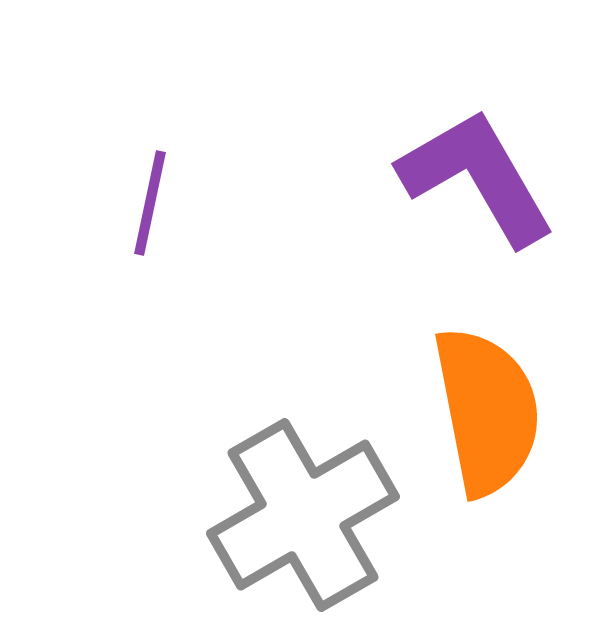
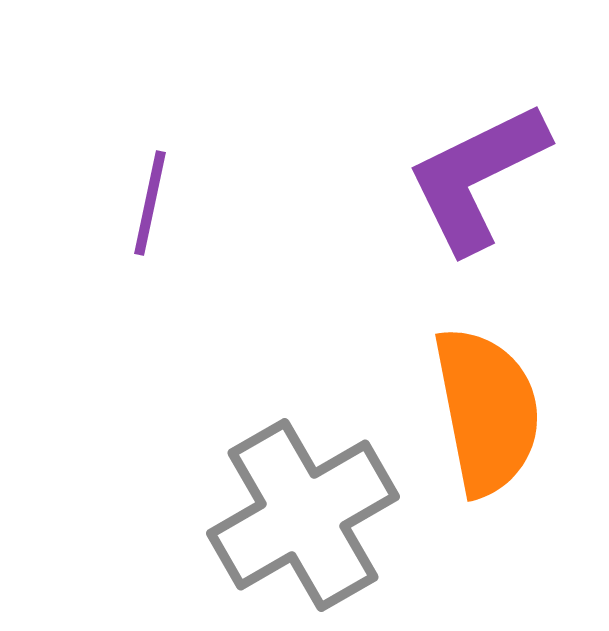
purple L-shape: rotated 86 degrees counterclockwise
